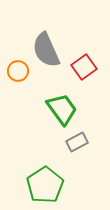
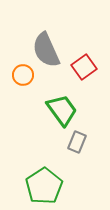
orange circle: moved 5 px right, 4 px down
green trapezoid: moved 1 px down
gray rectangle: rotated 40 degrees counterclockwise
green pentagon: moved 1 px left, 1 px down
